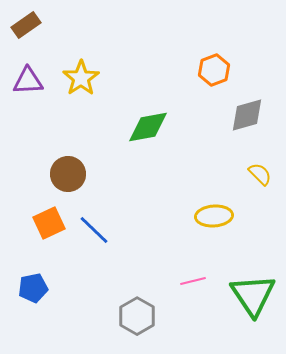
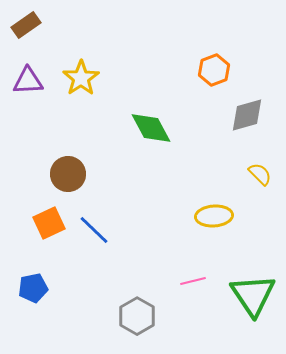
green diamond: moved 3 px right, 1 px down; rotated 72 degrees clockwise
